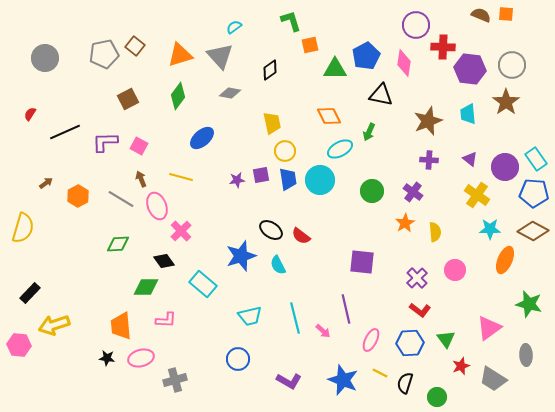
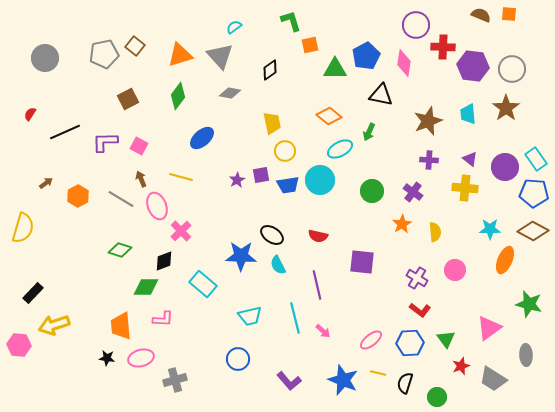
orange square at (506, 14): moved 3 px right
gray circle at (512, 65): moved 4 px down
purple hexagon at (470, 69): moved 3 px right, 3 px up
brown star at (506, 102): moved 6 px down
orange diamond at (329, 116): rotated 25 degrees counterclockwise
blue trapezoid at (288, 179): moved 6 px down; rotated 90 degrees clockwise
purple star at (237, 180): rotated 21 degrees counterclockwise
yellow cross at (477, 195): moved 12 px left, 7 px up; rotated 30 degrees counterclockwise
orange star at (405, 223): moved 3 px left, 1 px down
black ellipse at (271, 230): moved 1 px right, 5 px down
red semicircle at (301, 236): moved 17 px right; rotated 24 degrees counterclockwise
green diamond at (118, 244): moved 2 px right, 6 px down; rotated 20 degrees clockwise
blue star at (241, 256): rotated 20 degrees clockwise
black diamond at (164, 261): rotated 75 degrees counterclockwise
purple cross at (417, 278): rotated 15 degrees counterclockwise
black rectangle at (30, 293): moved 3 px right
purple line at (346, 309): moved 29 px left, 24 px up
pink L-shape at (166, 320): moved 3 px left, 1 px up
pink ellipse at (371, 340): rotated 25 degrees clockwise
yellow line at (380, 373): moved 2 px left; rotated 14 degrees counterclockwise
purple L-shape at (289, 381): rotated 20 degrees clockwise
